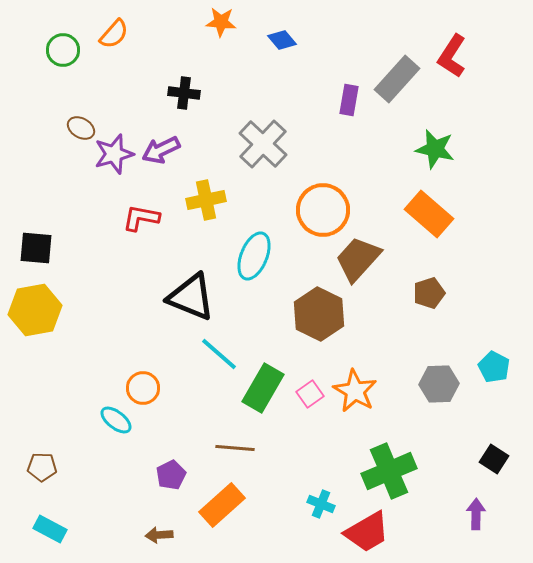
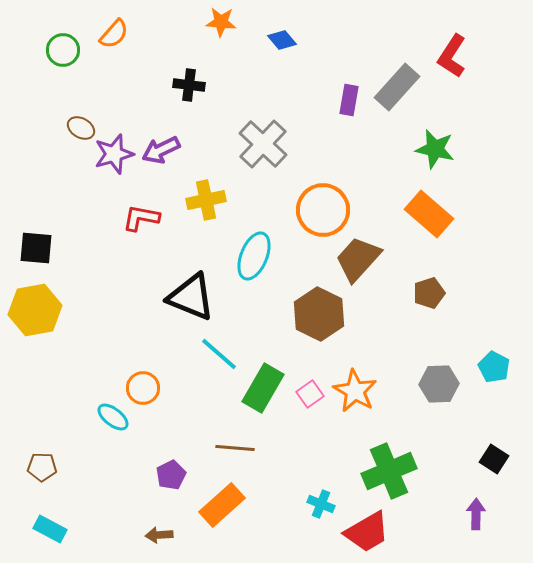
gray rectangle at (397, 79): moved 8 px down
black cross at (184, 93): moved 5 px right, 8 px up
cyan ellipse at (116, 420): moved 3 px left, 3 px up
